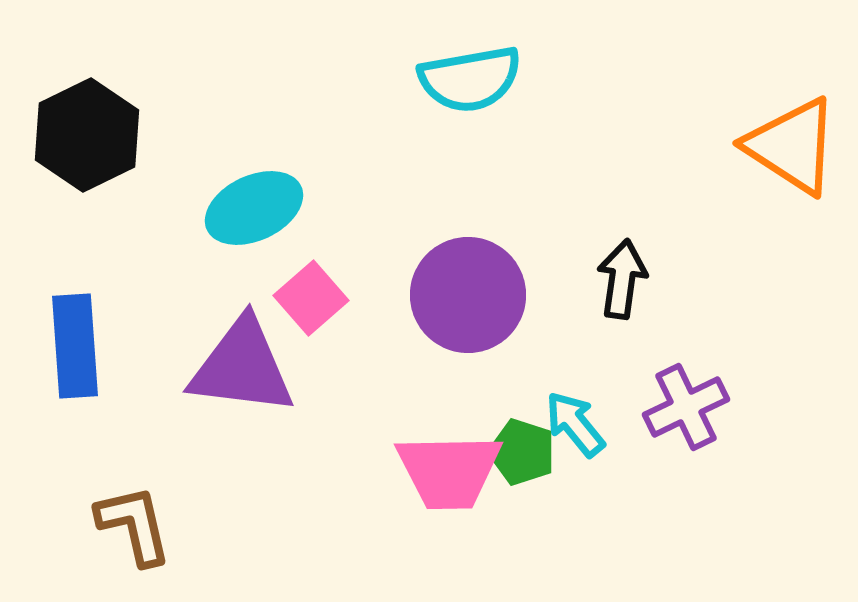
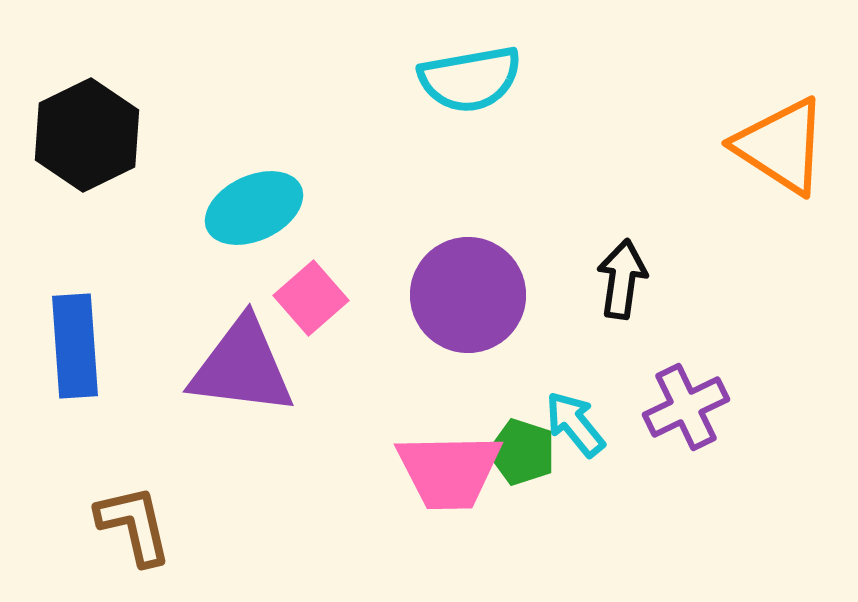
orange triangle: moved 11 px left
